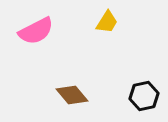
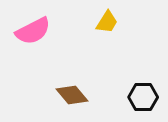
pink semicircle: moved 3 px left
black hexagon: moved 1 px left, 1 px down; rotated 12 degrees clockwise
